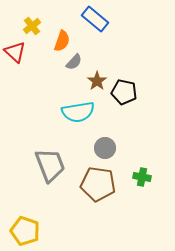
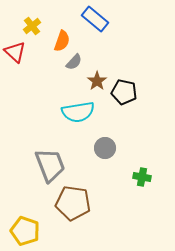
brown pentagon: moved 25 px left, 19 px down
